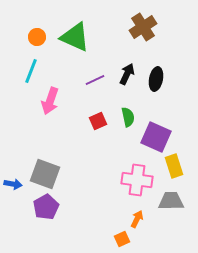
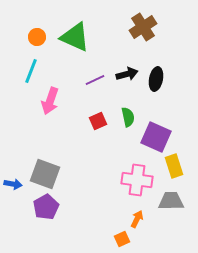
black arrow: rotated 50 degrees clockwise
